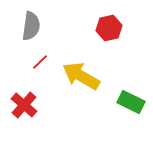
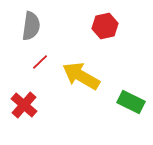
red hexagon: moved 4 px left, 2 px up
